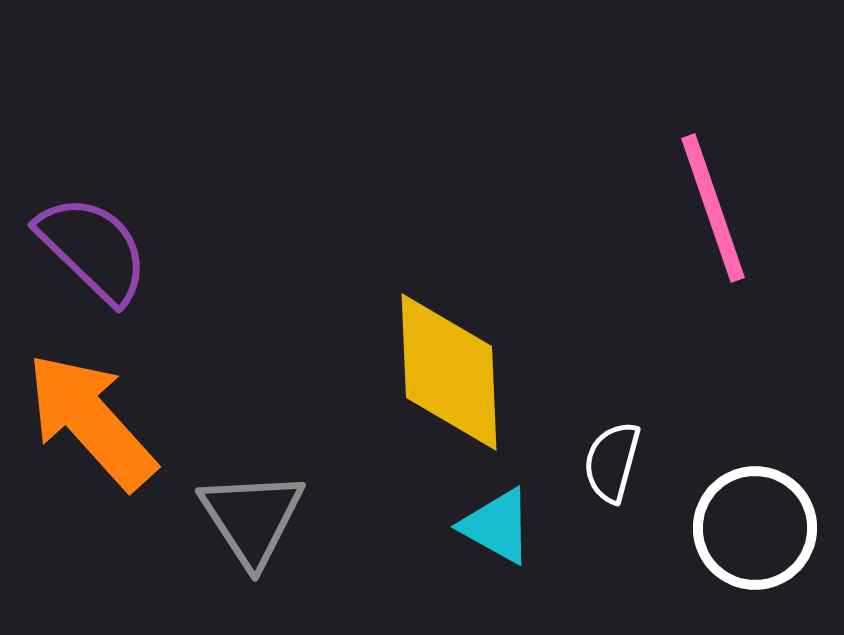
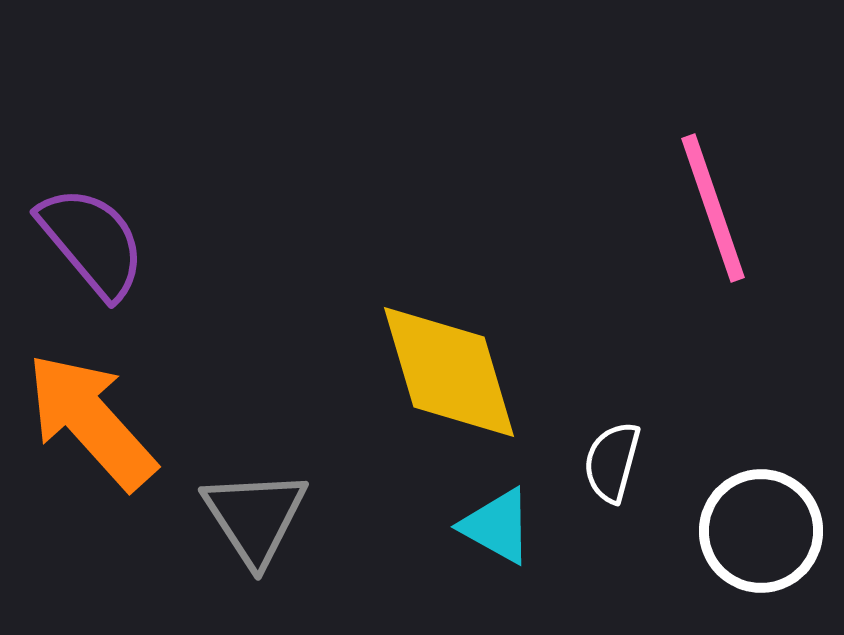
purple semicircle: moved 1 px left, 7 px up; rotated 6 degrees clockwise
yellow diamond: rotated 14 degrees counterclockwise
gray triangle: moved 3 px right, 1 px up
white circle: moved 6 px right, 3 px down
